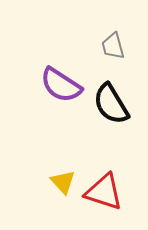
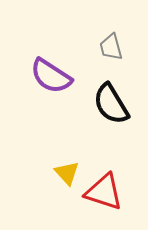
gray trapezoid: moved 2 px left, 1 px down
purple semicircle: moved 10 px left, 9 px up
yellow triangle: moved 4 px right, 9 px up
